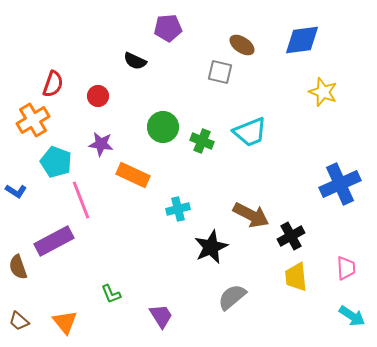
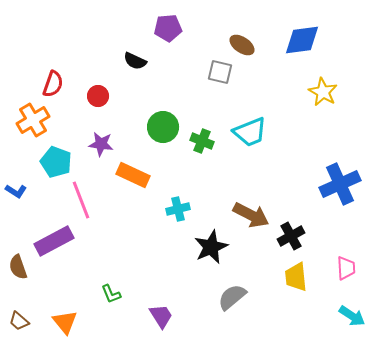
yellow star: rotated 8 degrees clockwise
